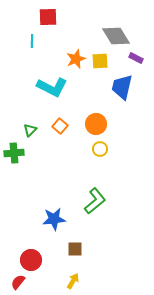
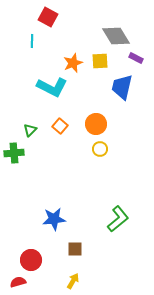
red square: rotated 30 degrees clockwise
orange star: moved 3 px left, 4 px down
green L-shape: moved 23 px right, 18 px down
red semicircle: rotated 35 degrees clockwise
